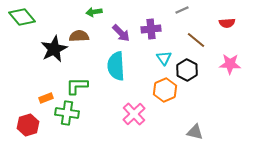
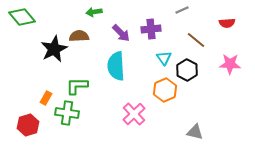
orange rectangle: rotated 40 degrees counterclockwise
